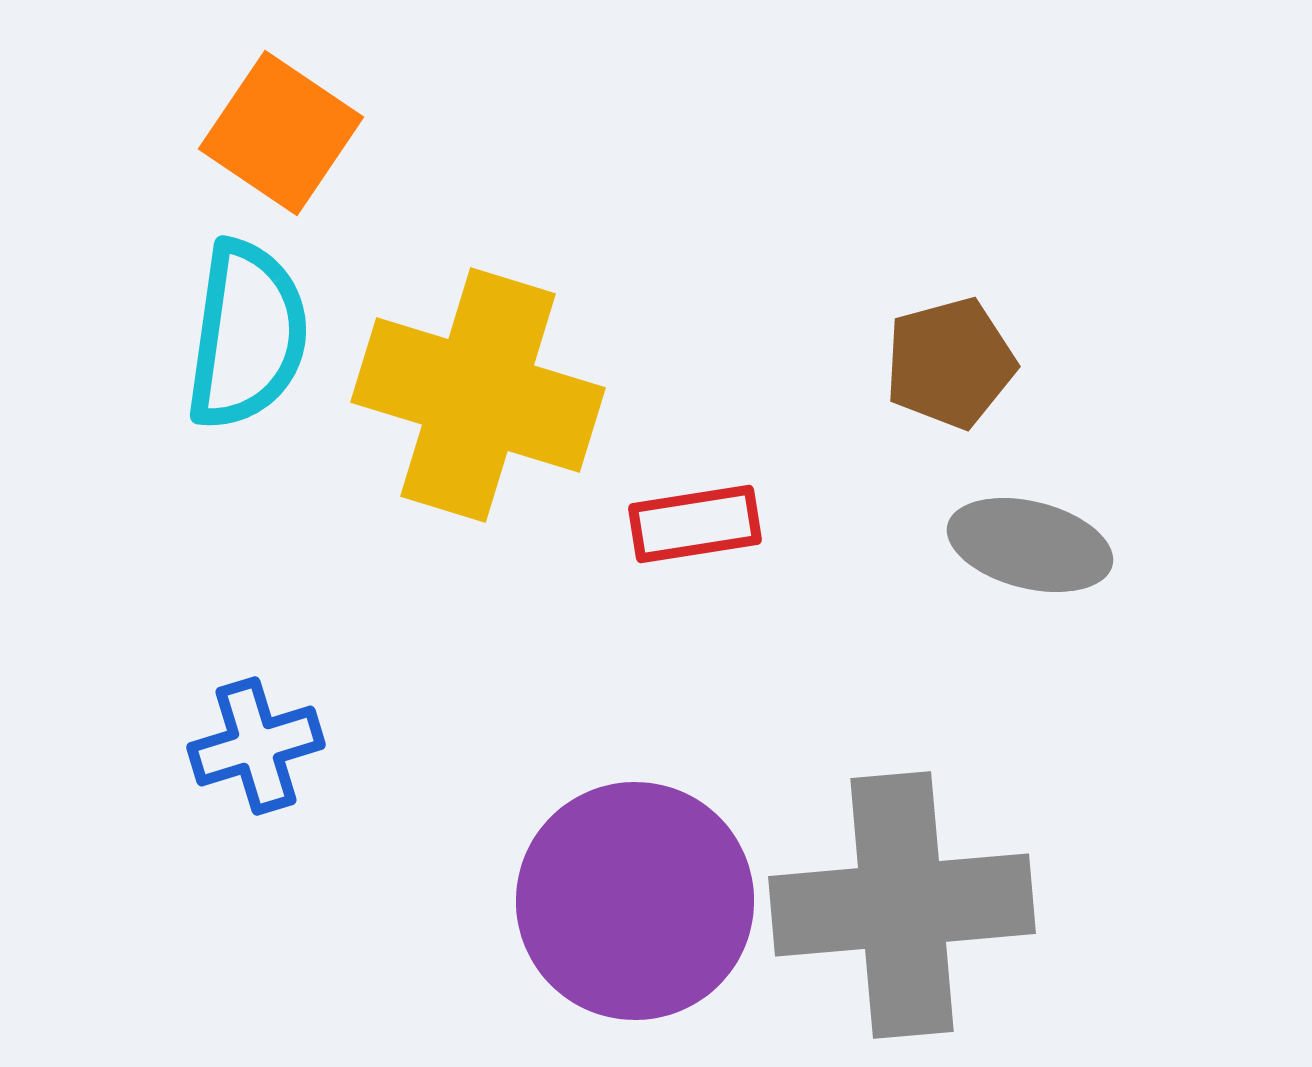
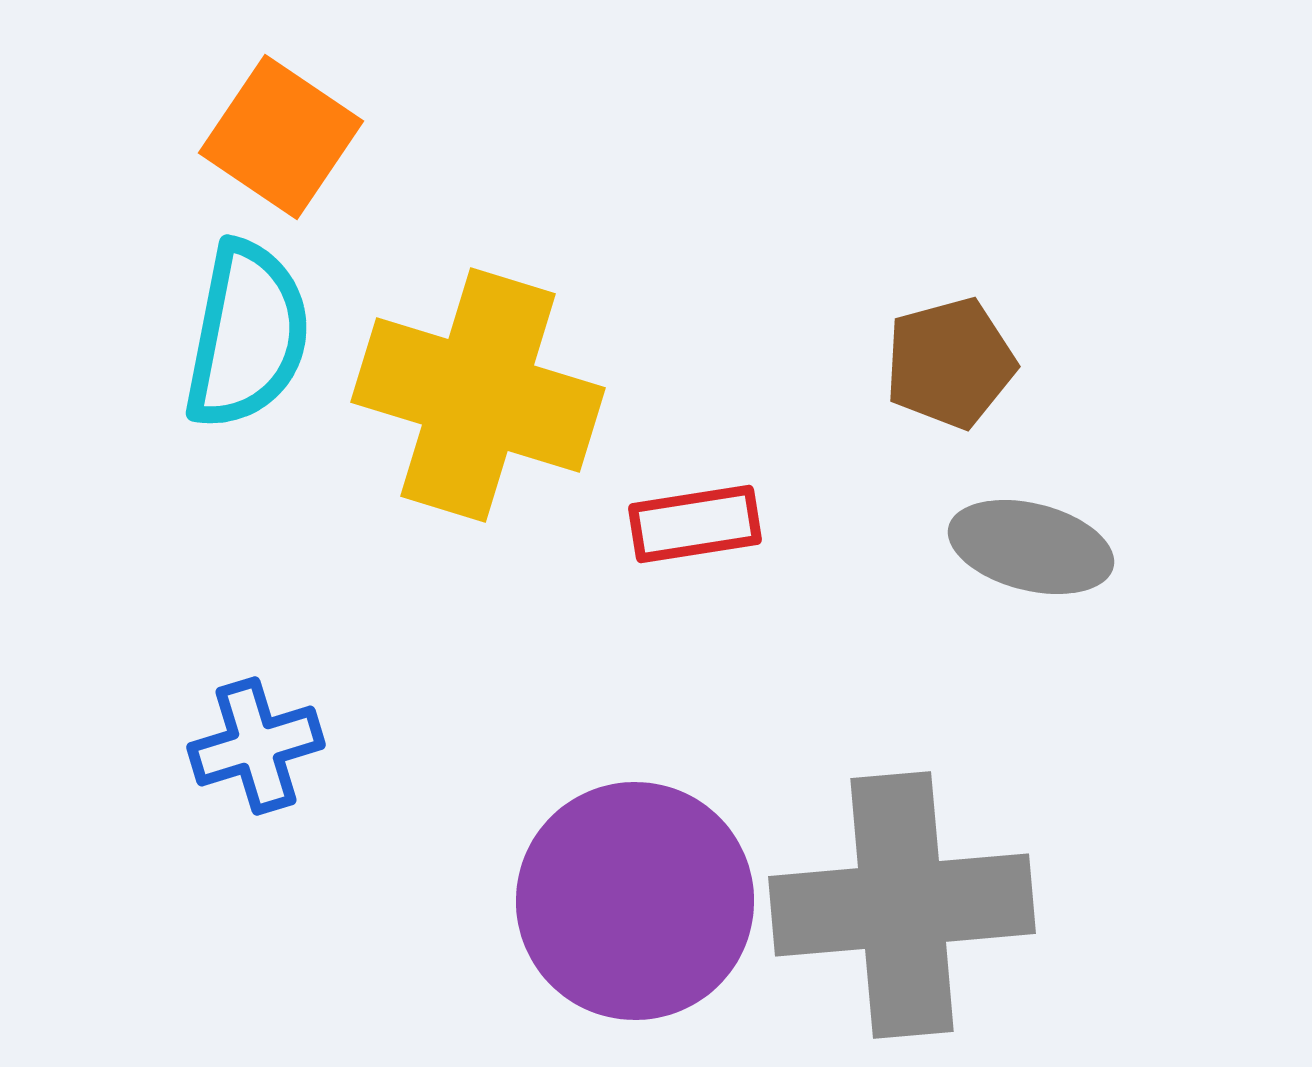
orange square: moved 4 px down
cyan semicircle: rotated 3 degrees clockwise
gray ellipse: moved 1 px right, 2 px down
